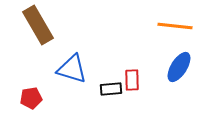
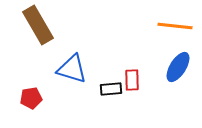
blue ellipse: moved 1 px left
